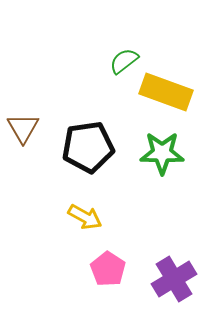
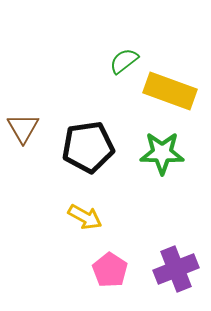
yellow rectangle: moved 4 px right, 1 px up
pink pentagon: moved 2 px right, 1 px down
purple cross: moved 2 px right, 10 px up; rotated 9 degrees clockwise
